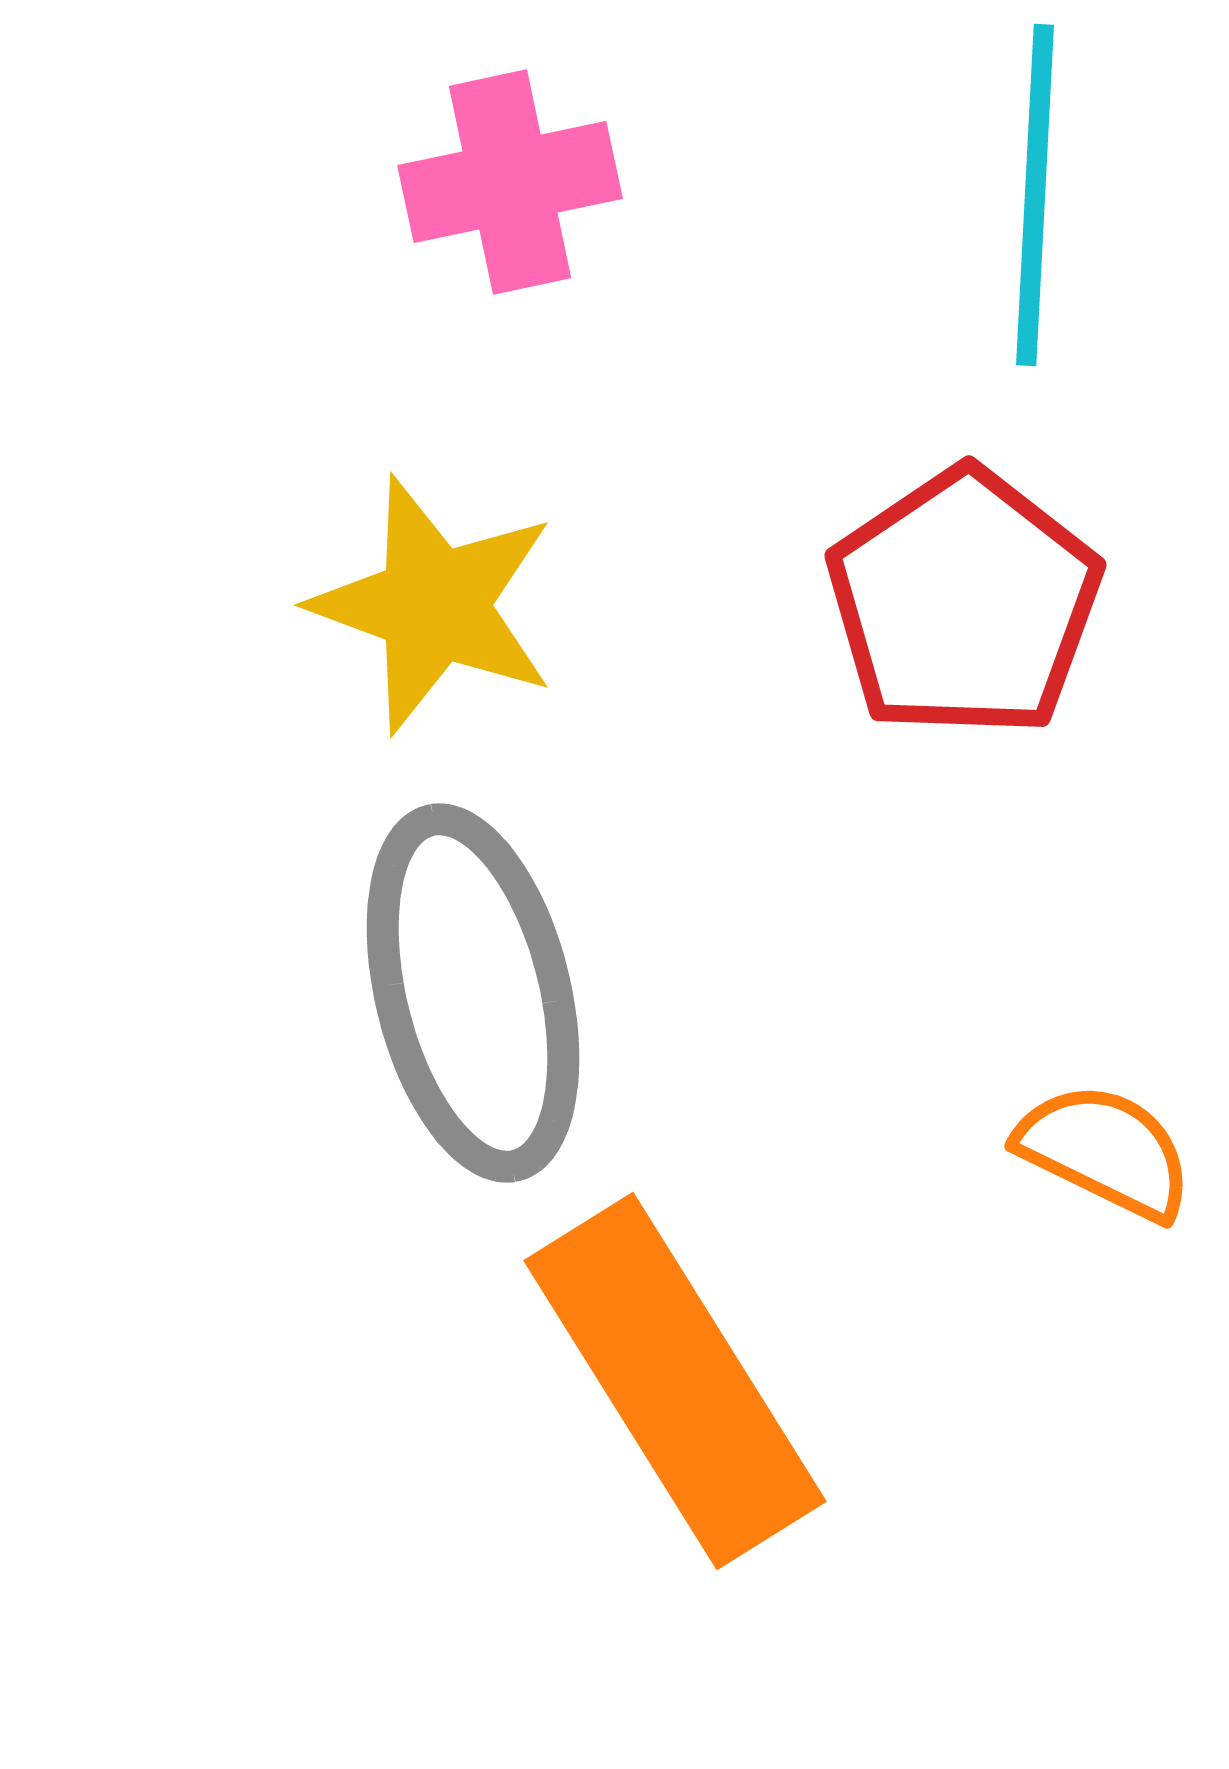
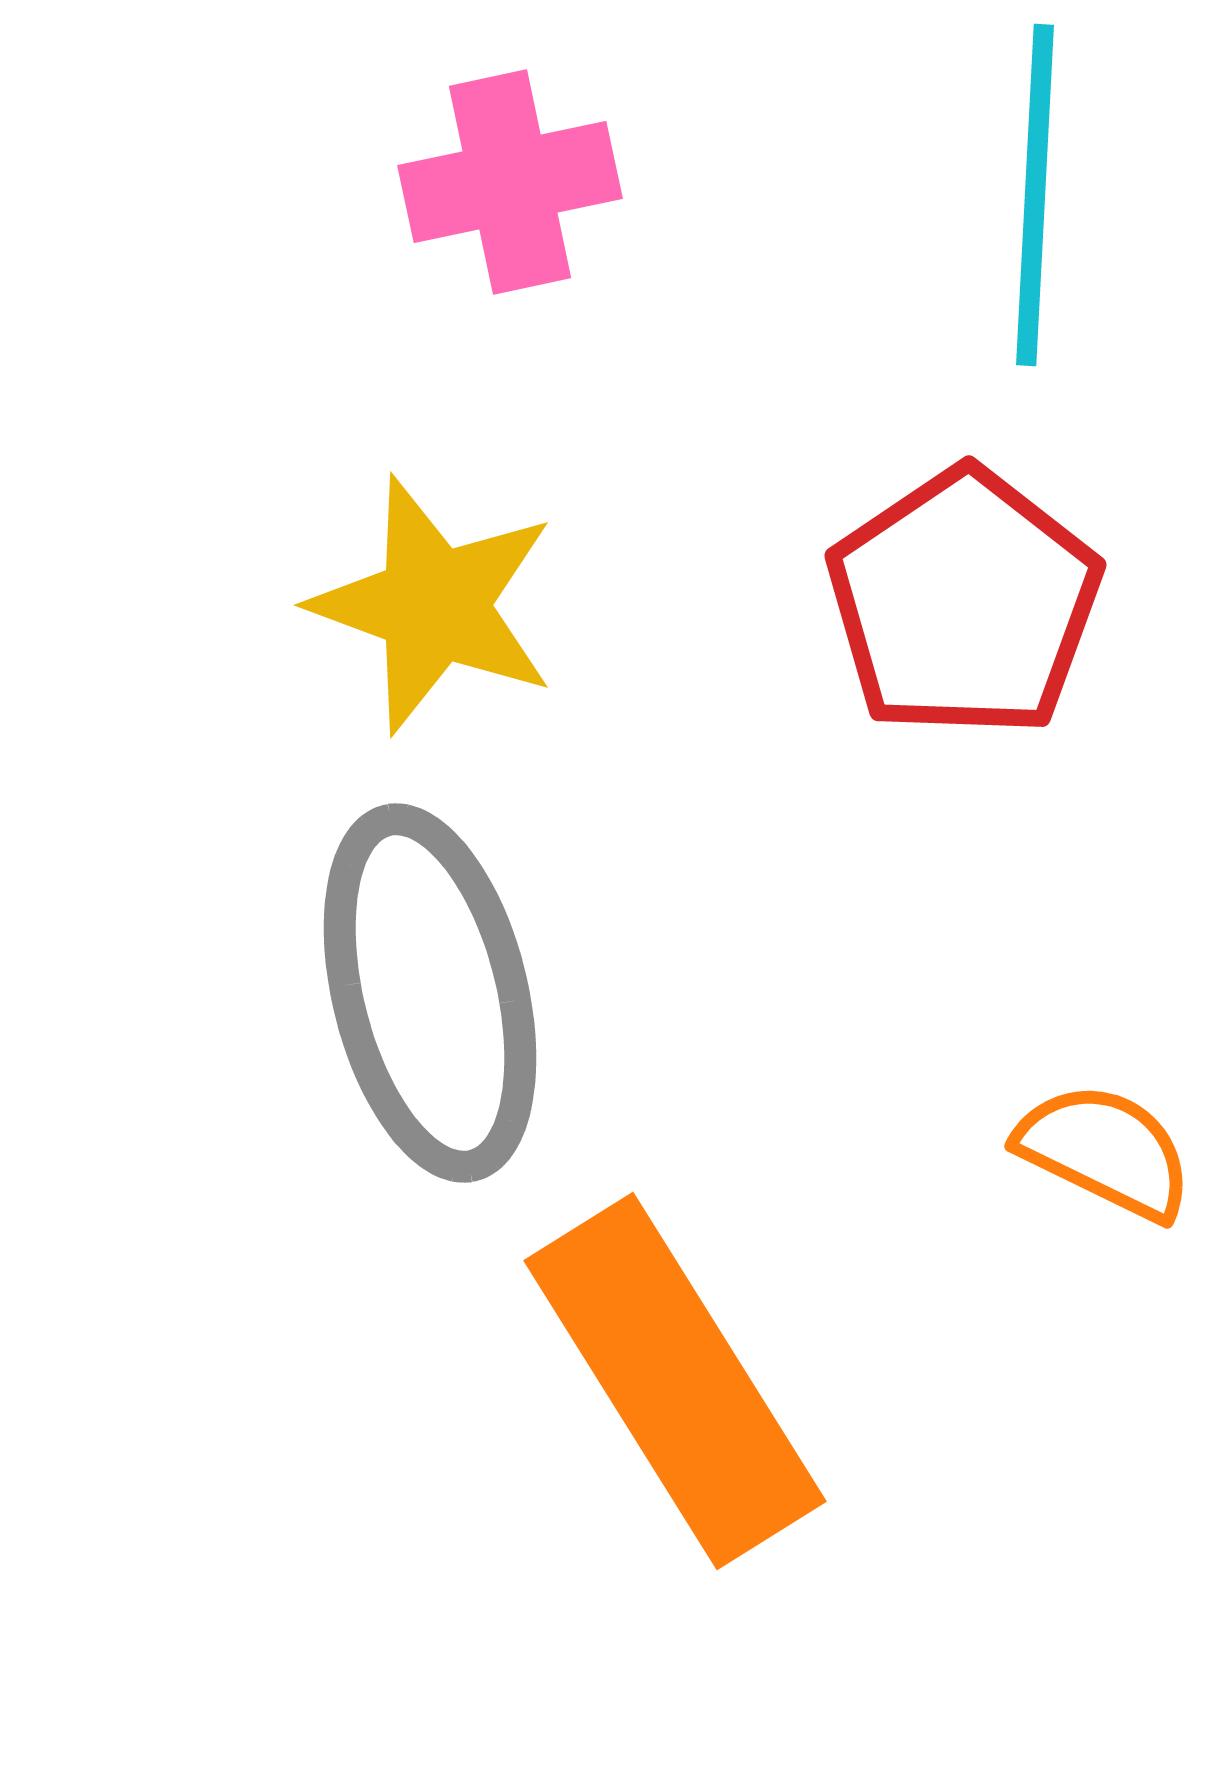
gray ellipse: moved 43 px left
